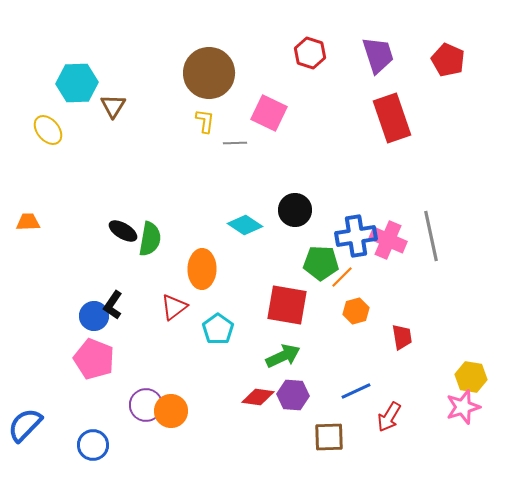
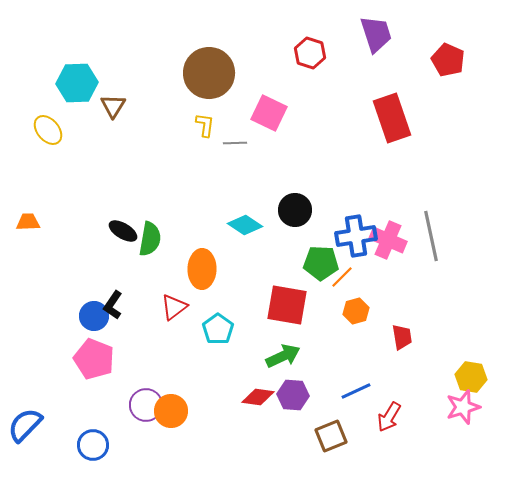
purple trapezoid at (378, 55): moved 2 px left, 21 px up
yellow L-shape at (205, 121): moved 4 px down
brown square at (329, 437): moved 2 px right, 1 px up; rotated 20 degrees counterclockwise
